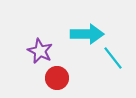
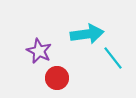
cyan arrow: rotated 8 degrees counterclockwise
purple star: moved 1 px left
